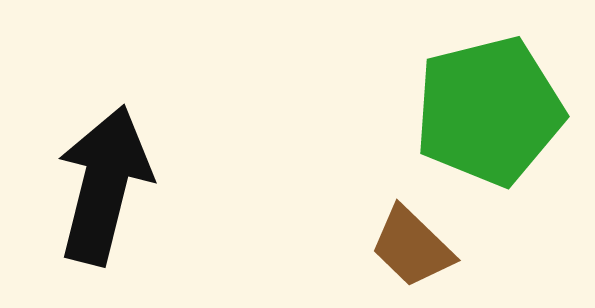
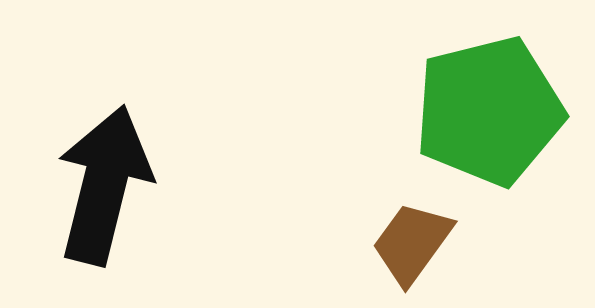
brown trapezoid: moved 4 px up; rotated 82 degrees clockwise
